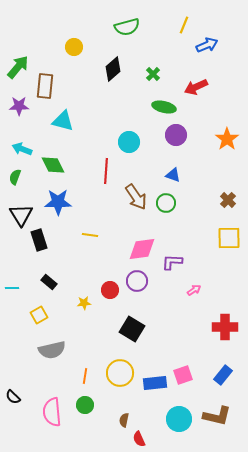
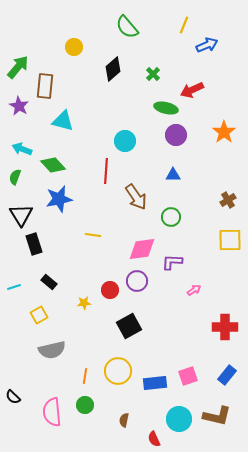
green semicircle at (127, 27): rotated 65 degrees clockwise
red arrow at (196, 87): moved 4 px left, 3 px down
purple star at (19, 106): rotated 30 degrees clockwise
green ellipse at (164, 107): moved 2 px right, 1 px down
orange star at (227, 139): moved 3 px left, 7 px up
cyan circle at (129, 142): moved 4 px left, 1 px up
green diamond at (53, 165): rotated 15 degrees counterclockwise
blue triangle at (173, 175): rotated 21 degrees counterclockwise
brown cross at (228, 200): rotated 14 degrees clockwise
blue star at (58, 202): moved 1 px right, 3 px up; rotated 12 degrees counterclockwise
green circle at (166, 203): moved 5 px right, 14 px down
yellow line at (90, 235): moved 3 px right
yellow square at (229, 238): moved 1 px right, 2 px down
black rectangle at (39, 240): moved 5 px left, 4 px down
cyan line at (12, 288): moved 2 px right, 1 px up; rotated 16 degrees counterclockwise
black square at (132, 329): moved 3 px left, 3 px up; rotated 30 degrees clockwise
yellow circle at (120, 373): moved 2 px left, 2 px up
pink square at (183, 375): moved 5 px right, 1 px down
blue rectangle at (223, 375): moved 4 px right
red semicircle at (139, 439): moved 15 px right
